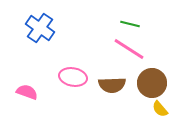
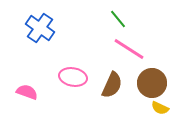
green line: moved 12 px left, 5 px up; rotated 36 degrees clockwise
brown semicircle: rotated 64 degrees counterclockwise
yellow semicircle: moved 1 px up; rotated 24 degrees counterclockwise
